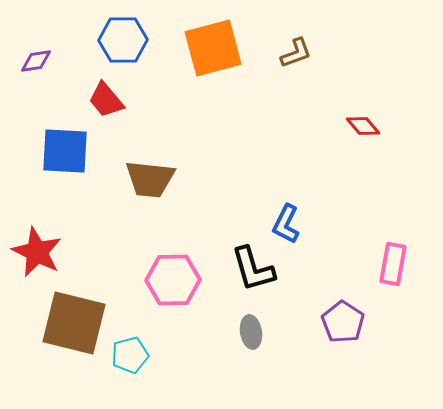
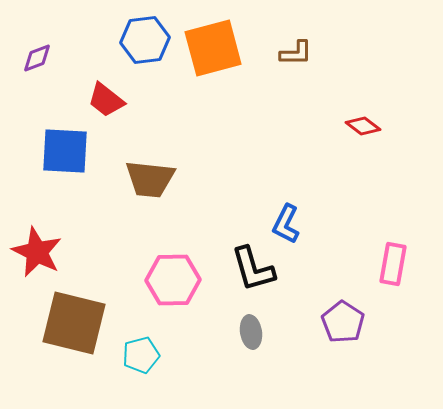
blue hexagon: moved 22 px right; rotated 6 degrees counterclockwise
brown L-shape: rotated 20 degrees clockwise
purple diamond: moved 1 px right, 3 px up; rotated 12 degrees counterclockwise
red trapezoid: rotated 12 degrees counterclockwise
red diamond: rotated 12 degrees counterclockwise
cyan pentagon: moved 11 px right
